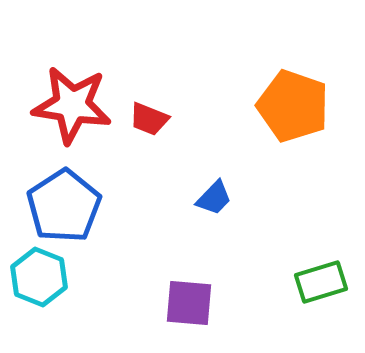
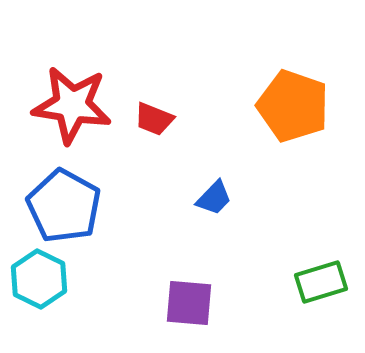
red trapezoid: moved 5 px right
blue pentagon: rotated 10 degrees counterclockwise
cyan hexagon: moved 2 px down; rotated 4 degrees clockwise
